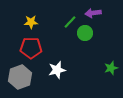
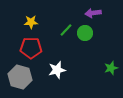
green line: moved 4 px left, 8 px down
gray hexagon: rotated 25 degrees counterclockwise
